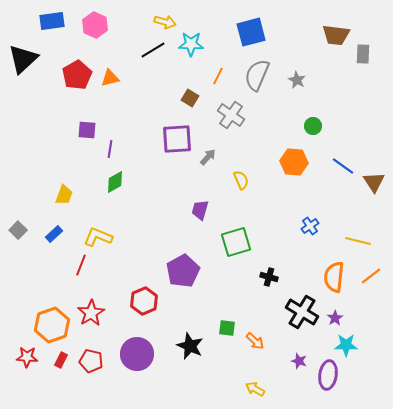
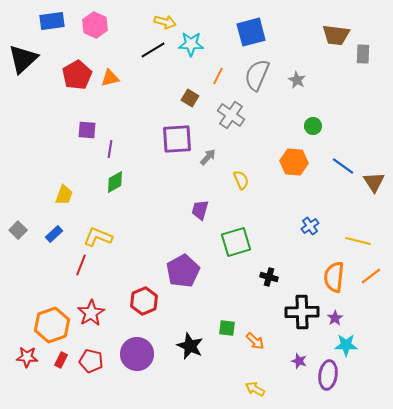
black cross at (302, 312): rotated 32 degrees counterclockwise
